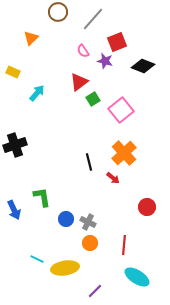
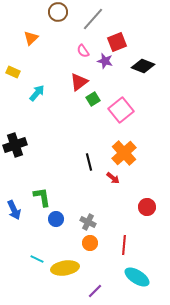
blue circle: moved 10 px left
